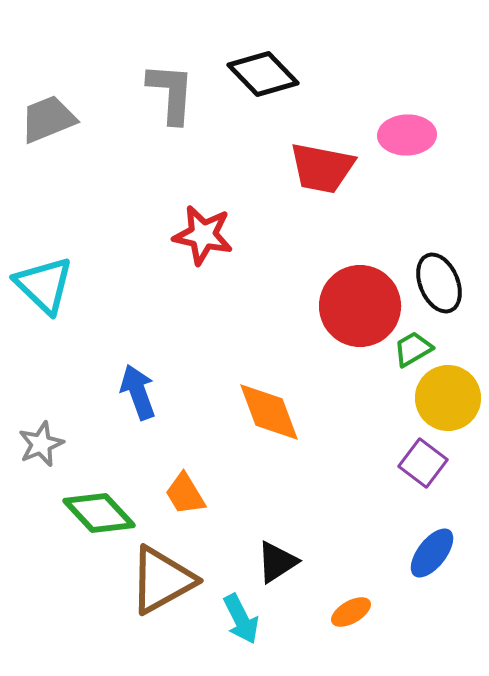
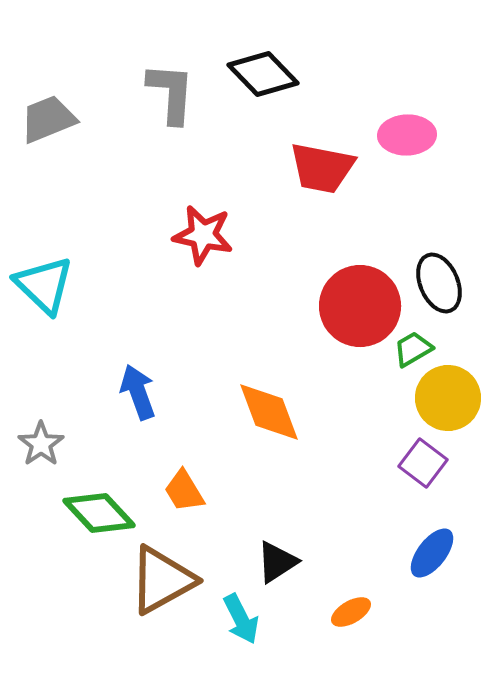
gray star: rotated 12 degrees counterclockwise
orange trapezoid: moved 1 px left, 3 px up
